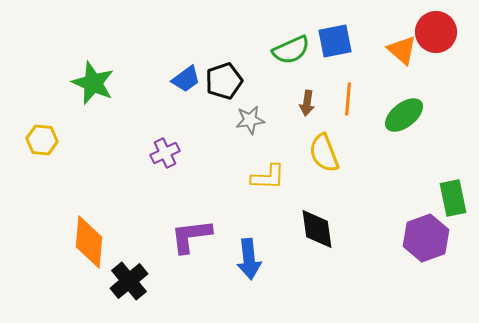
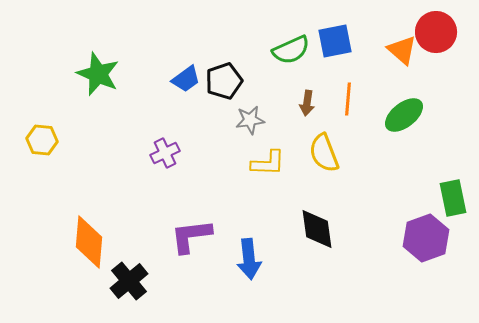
green star: moved 5 px right, 9 px up
yellow L-shape: moved 14 px up
